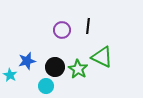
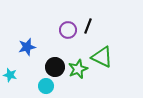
black line: rotated 14 degrees clockwise
purple circle: moved 6 px right
blue star: moved 14 px up
green star: rotated 18 degrees clockwise
cyan star: rotated 16 degrees counterclockwise
